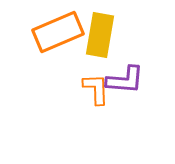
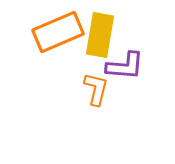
purple L-shape: moved 14 px up
orange L-shape: rotated 16 degrees clockwise
